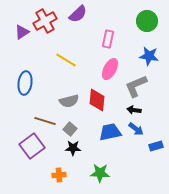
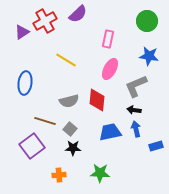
blue arrow: rotated 140 degrees counterclockwise
